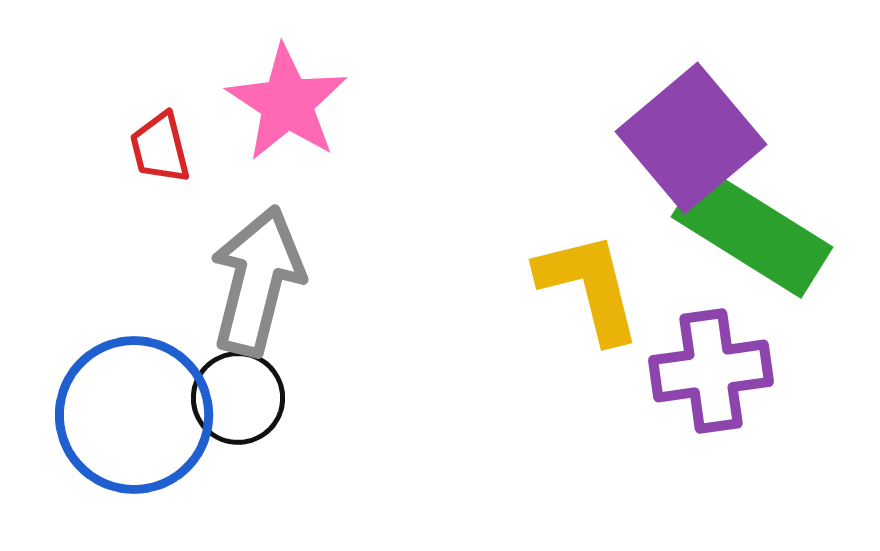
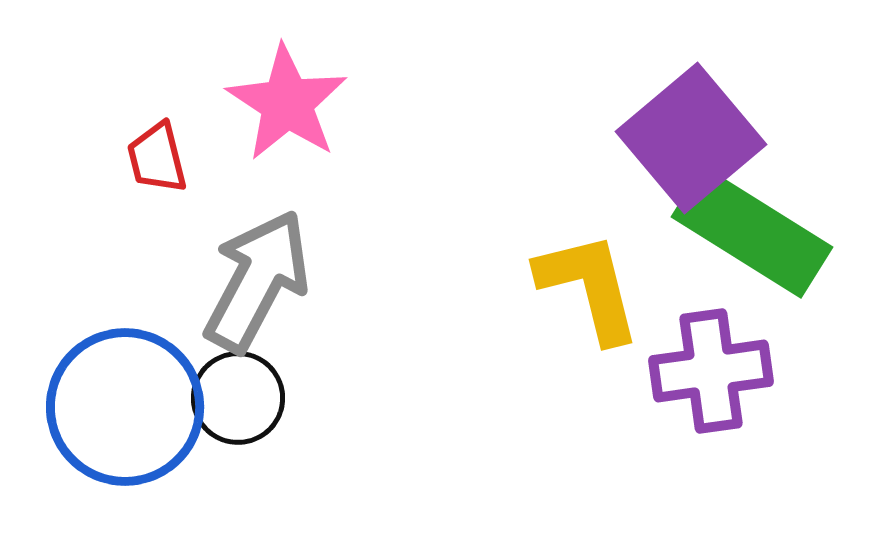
red trapezoid: moved 3 px left, 10 px down
gray arrow: rotated 14 degrees clockwise
blue circle: moved 9 px left, 8 px up
